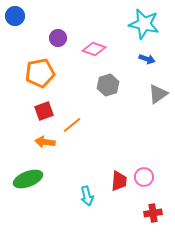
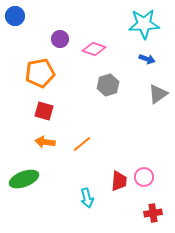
cyan star: rotated 16 degrees counterclockwise
purple circle: moved 2 px right, 1 px down
red square: rotated 36 degrees clockwise
orange line: moved 10 px right, 19 px down
green ellipse: moved 4 px left
cyan arrow: moved 2 px down
